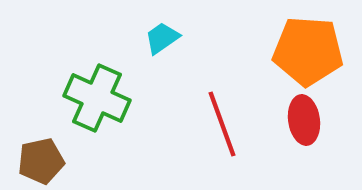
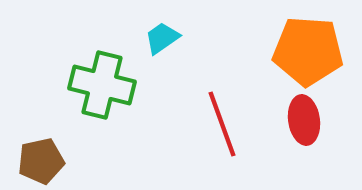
green cross: moved 5 px right, 13 px up; rotated 10 degrees counterclockwise
